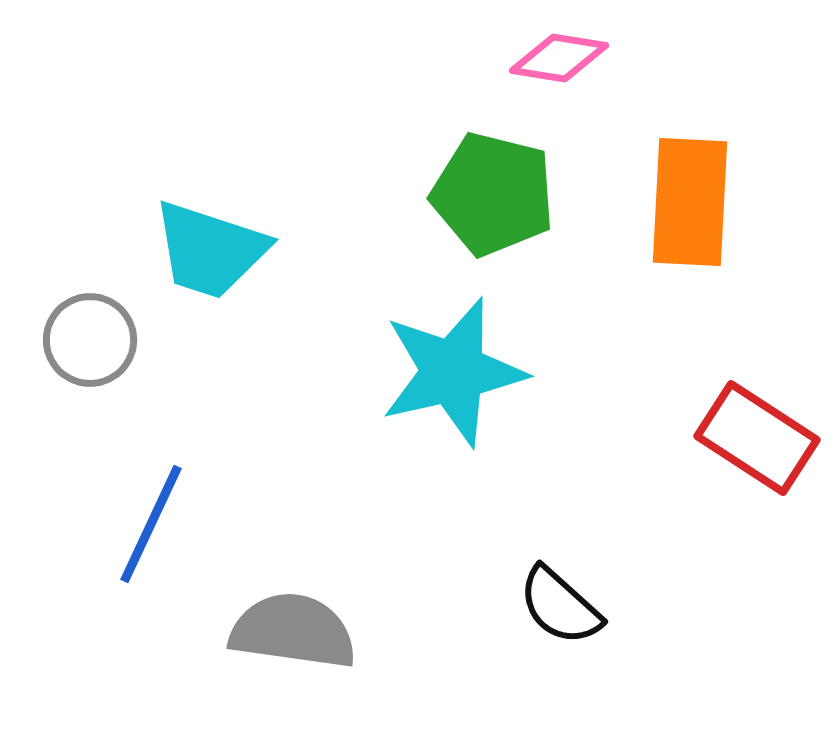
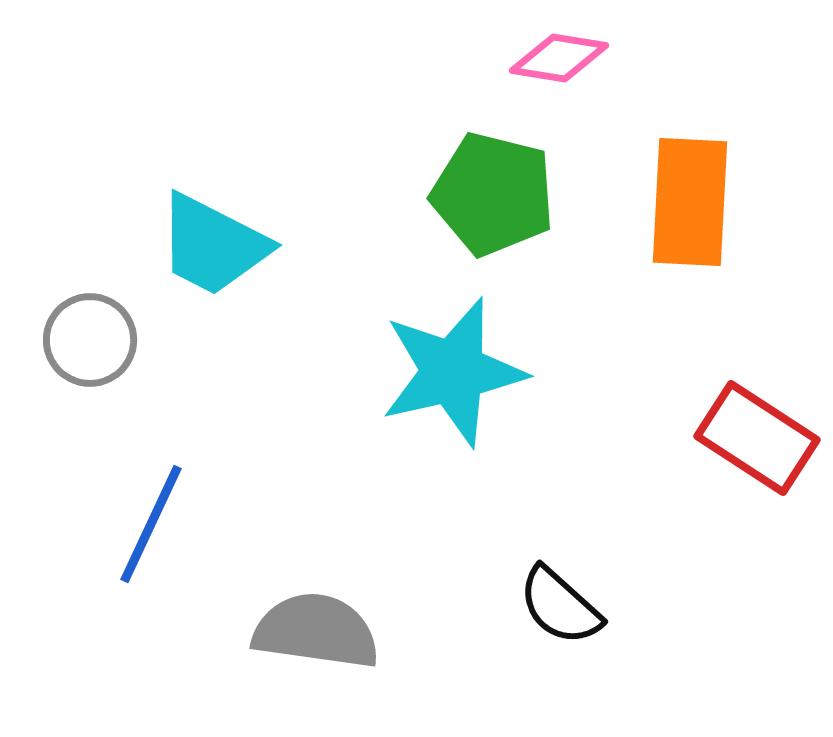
cyan trapezoid: moved 3 px right, 5 px up; rotated 9 degrees clockwise
gray semicircle: moved 23 px right
